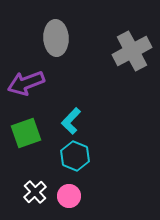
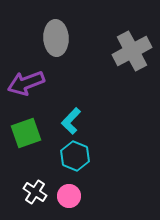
white cross: rotated 15 degrees counterclockwise
